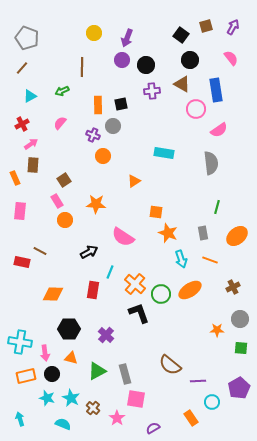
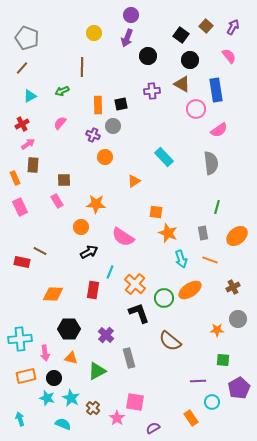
brown square at (206, 26): rotated 32 degrees counterclockwise
pink semicircle at (231, 58): moved 2 px left, 2 px up
purple circle at (122, 60): moved 9 px right, 45 px up
black circle at (146, 65): moved 2 px right, 9 px up
pink arrow at (31, 144): moved 3 px left
cyan rectangle at (164, 153): moved 4 px down; rotated 36 degrees clockwise
orange circle at (103, 156): moved 2 px right, 1 px down
brown square at (64, 180): rotated 32 degrees clockwise
pink rectangle at (20, 211): moved 4 px up; rotated 30 degrees counterclockwise
orange circle at (65, 220): moved 16 px right, 7 px down
green circle at (161, 294): moved 3 px right, 4 px down
gray circle at (240, 319): moved 2 px left
cyan cross at (20, 342): moved 3 px up; rotated 15 degrees counterclockwise
green square at (241, 348): moved 18 px left, 12 px down
brown semicircle at (170, 365): moved 24 px up
black circle at (52, 374): moved 2 px right, 4 px down
gray rectangle at (125, 374): moved 4 px right, 16 px up
pink square at (136, 399): moved 1 px left, 3 px down
